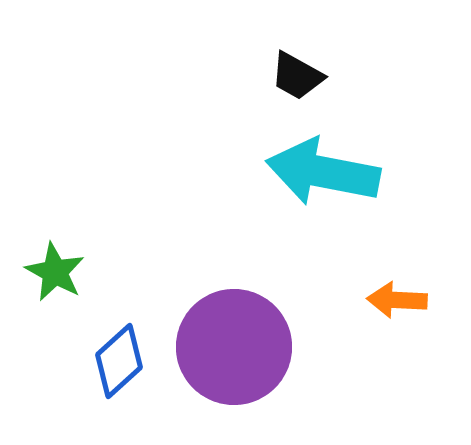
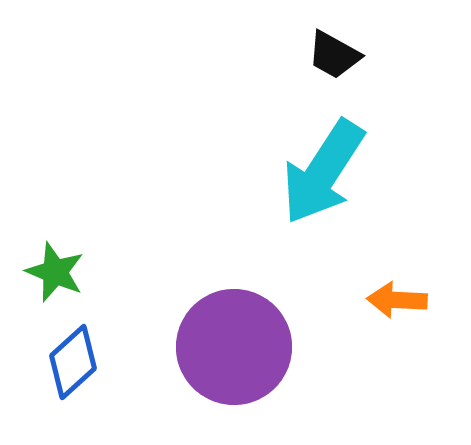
black trapezoid: moved 37 px right, 21 px up
cyan arrow: rotated 68 degrees counterclockwise
green star: rotated 6 degrees counterclockwise
blue diamond: moved 46 px left, 1 px down
